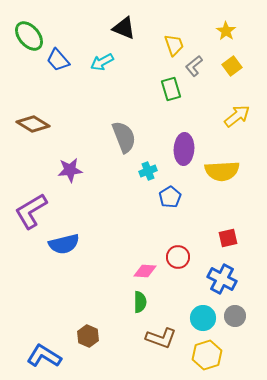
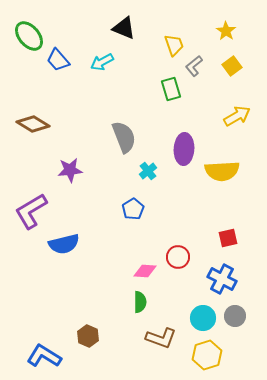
yellow arrow: rotated 8 degrees clockwise
cyan cross: rotated 18 degrees counterclockwise
blue pentagon: moved 37 px left, 12 px down
